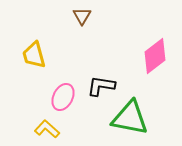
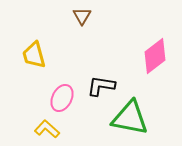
pink ellipse: moved 1 px left, 1 px down
